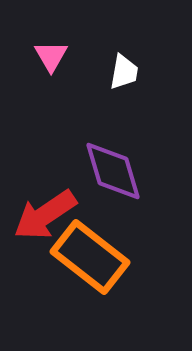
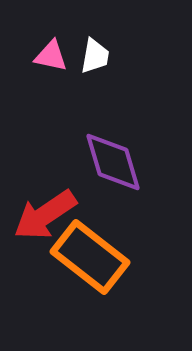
pink triangle: rotated 48 degrees counterclockwise
white trapezoid: moved 29 px left, 16 px up
purple diamond: moved 9 px up
